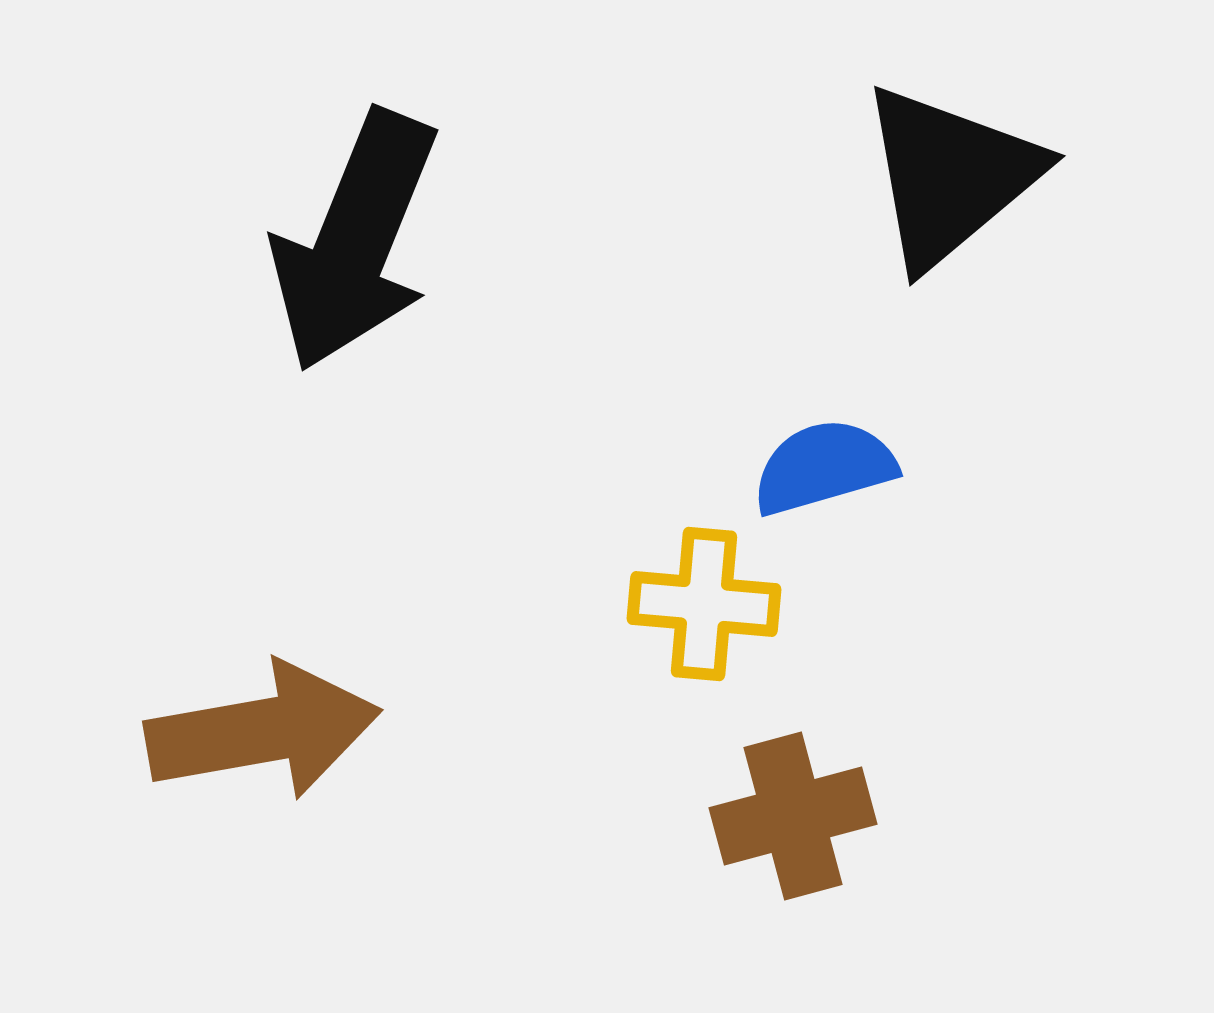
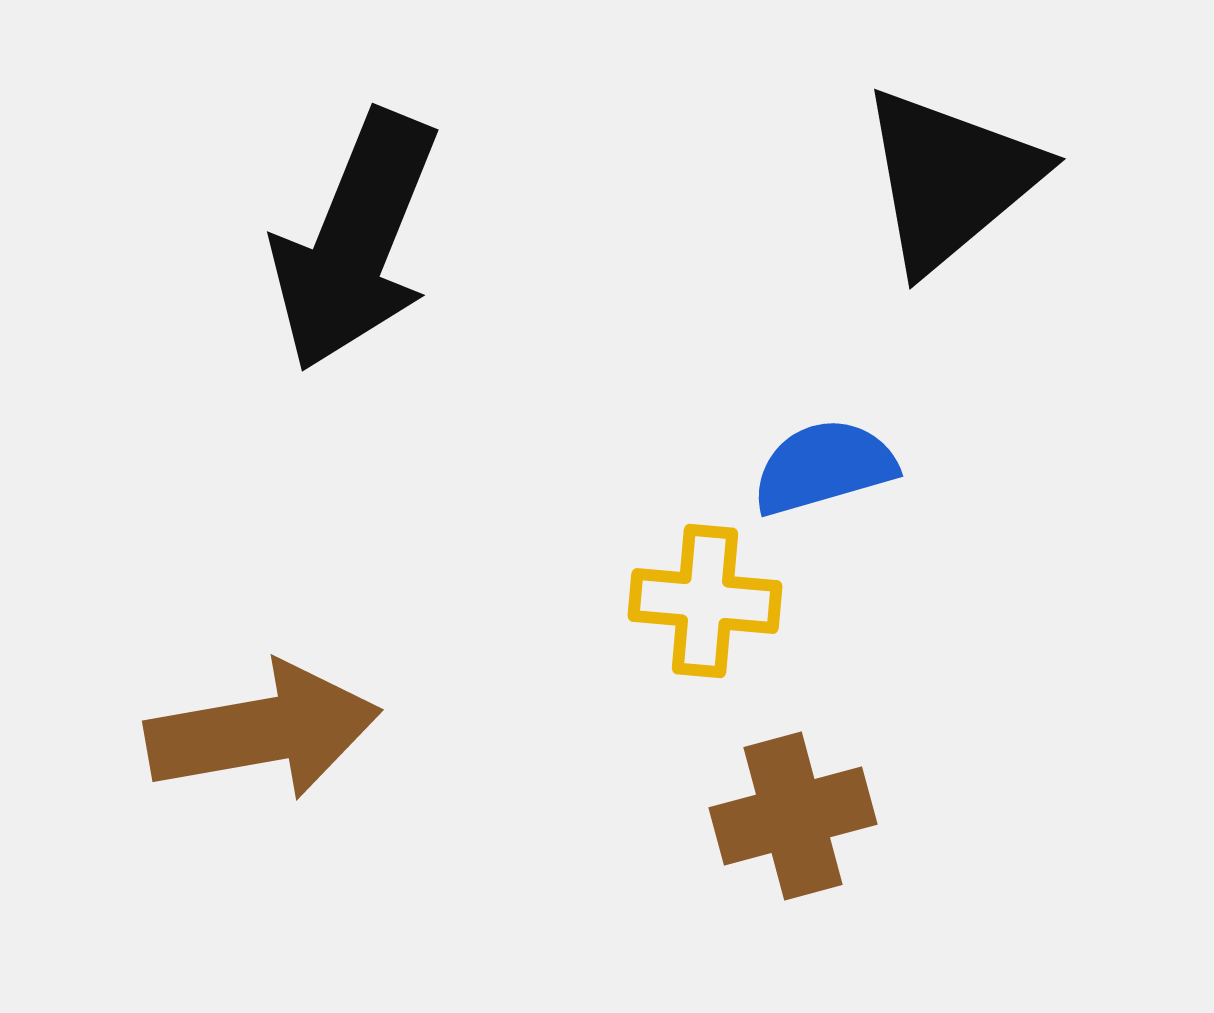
black triangle: moved 3 px down
yellow cross: moved 1 px right, 3 px up
